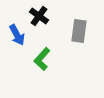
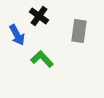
green L-shape: rotated 95 degrees clockwise
